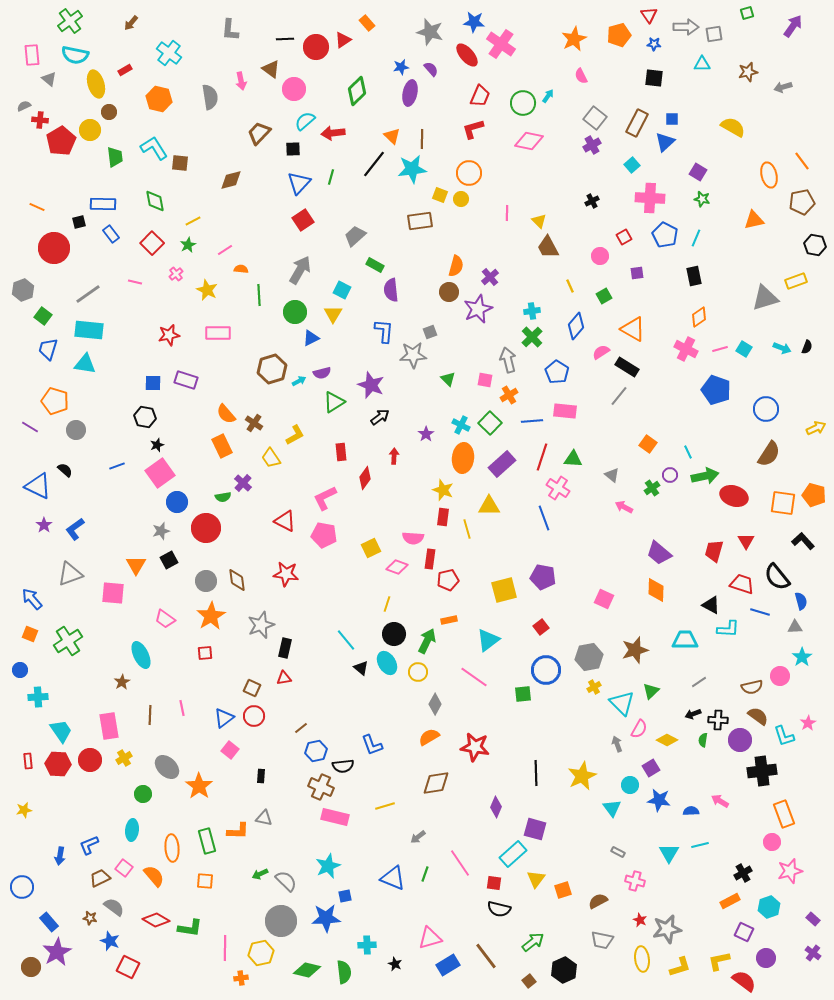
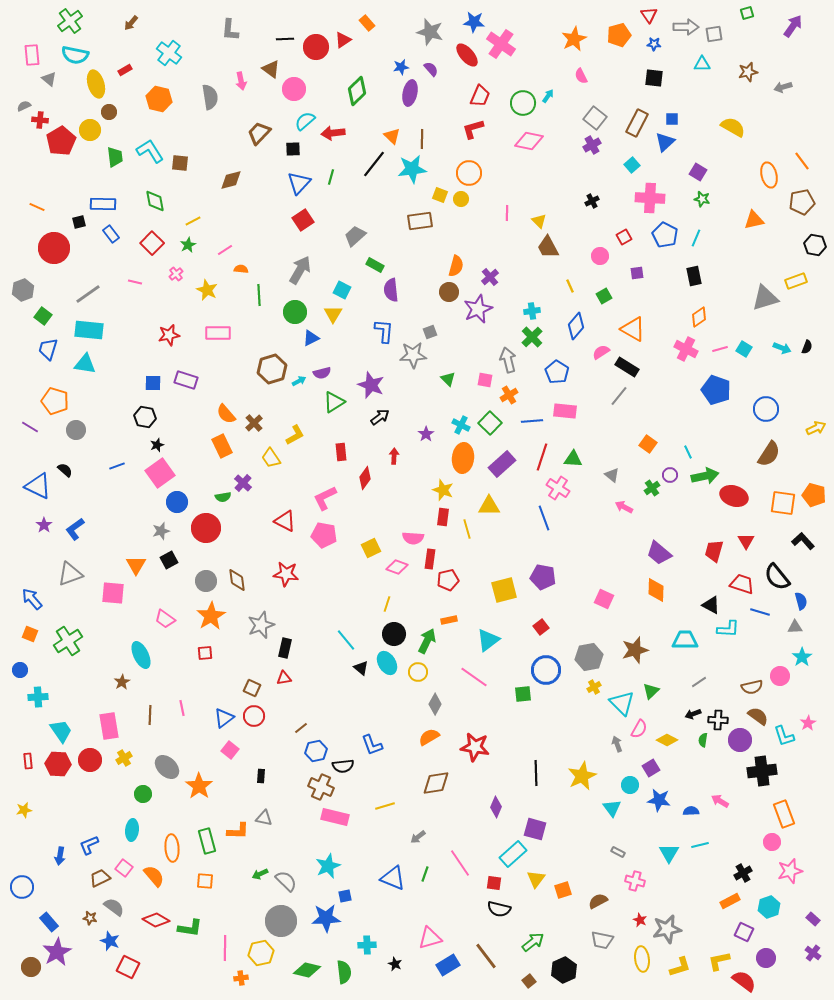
cyan L-shape at (154, 148): moved 4 px left, 3 px down
brown cross at (254, 423): rotated 12 degrees clockwise
